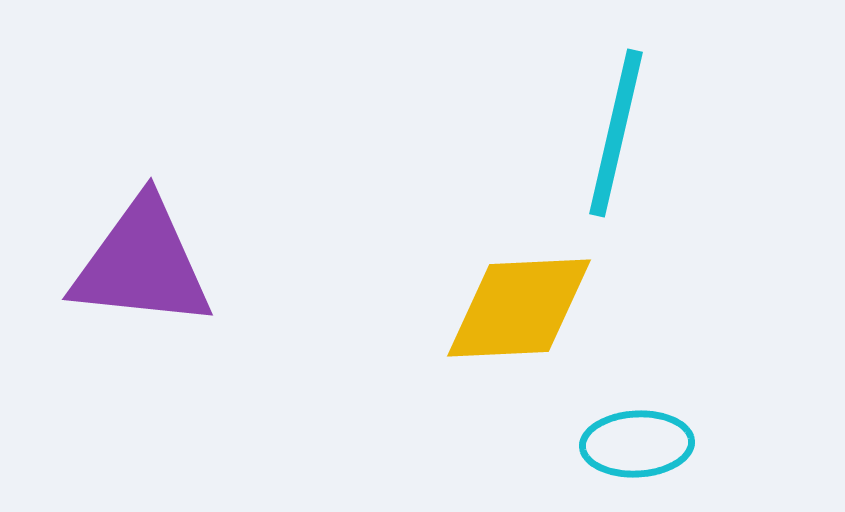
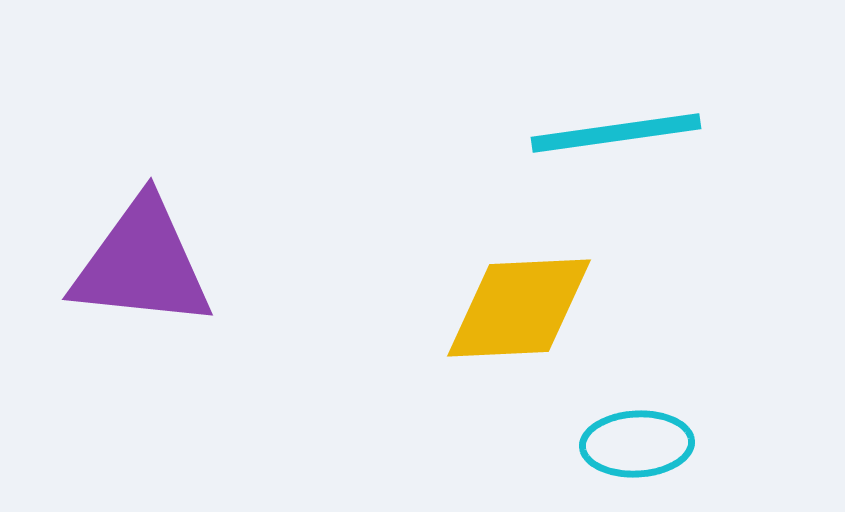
cyan line: rotated 69 degrees clockwise
